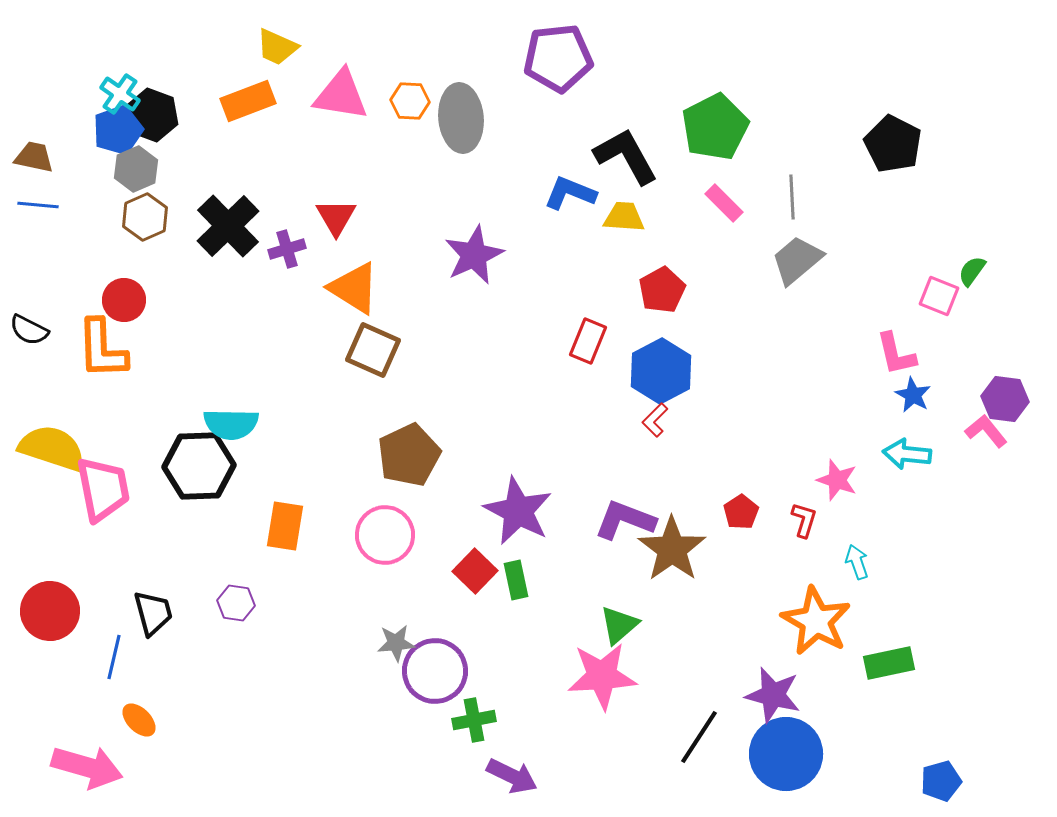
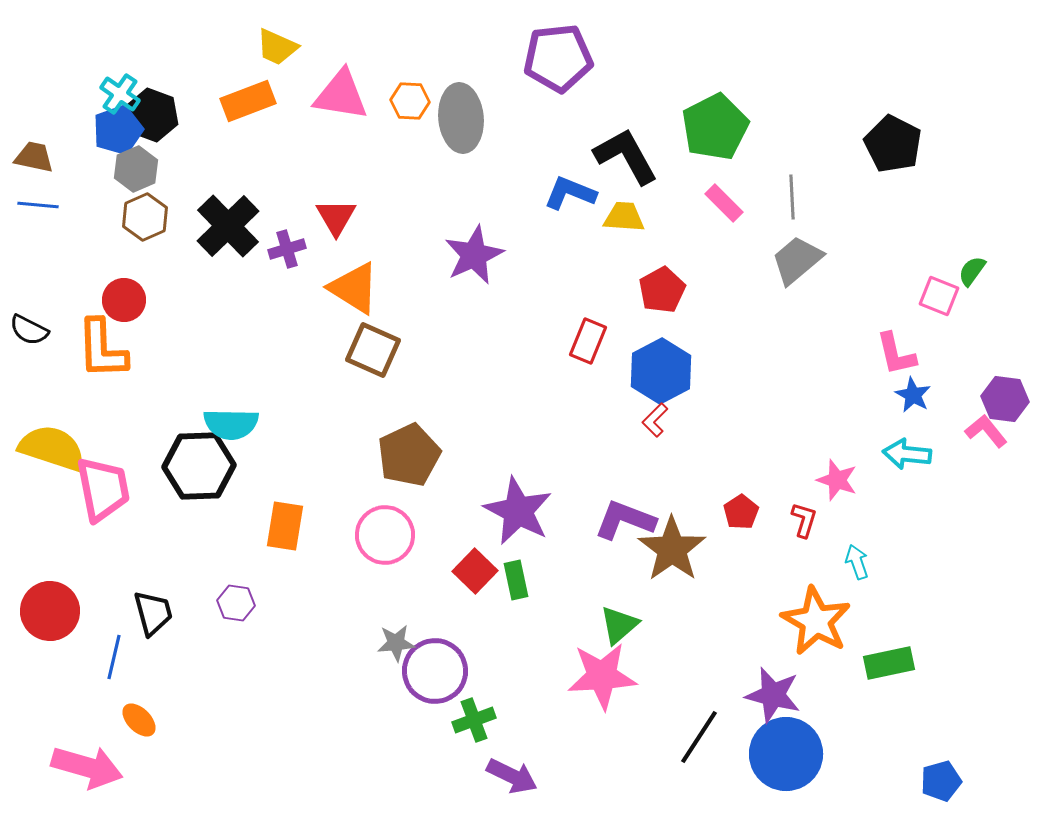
green cross at (474, 720): rotated 9 degrees counterclockwise
